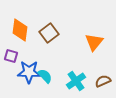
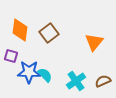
cyan semicircle: moved 1 px up
